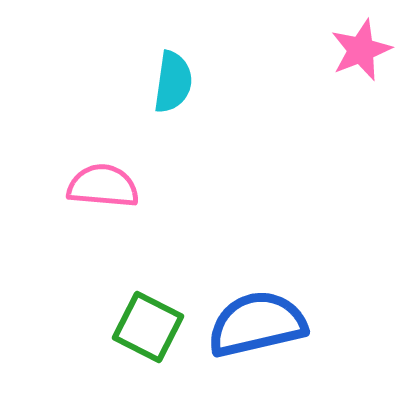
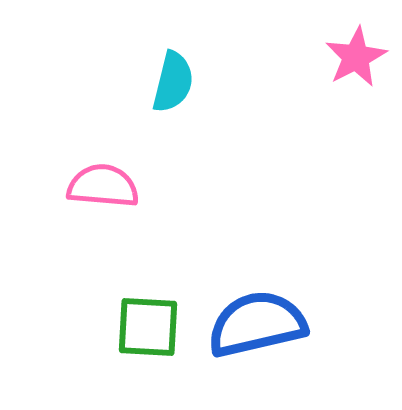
pink star: moved 5 px left, 7 px down; rotated 6 degrees counterclockwise
cyan semicircle: rotated 6 degrees clockwise
green square: rotated 24 degrees counterclockwise
